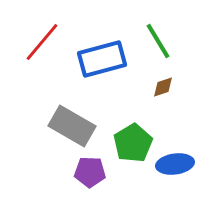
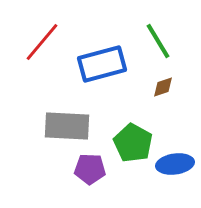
blue rectangle: moved 5 px down
gray rectangle: moved 5 px left; rotated 27 degrees counterclockwise
green pentagon: rotated 12 degrees counterclockwise
purple pentagon: moved 3 px up
